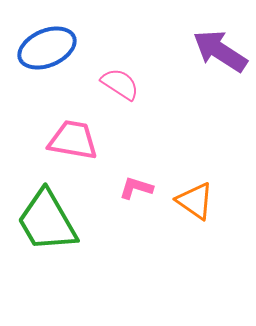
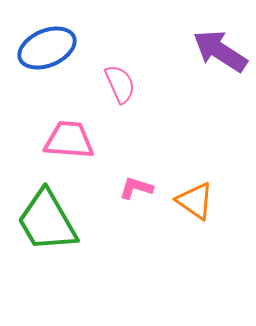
pink semicircle: rotated 33 degrees clockwise
pink trapezoid: moved 4 px left; rotated 6 degrees counterclockwise
